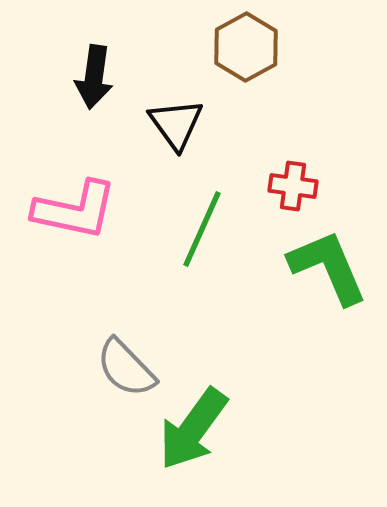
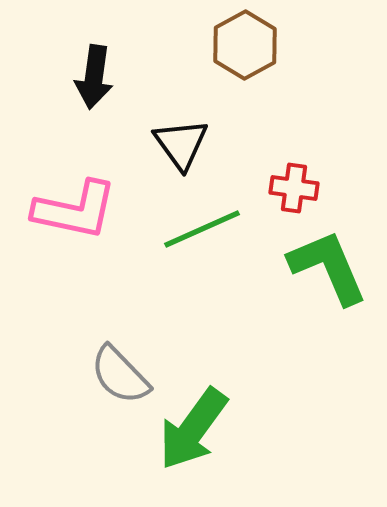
brown hexagon: moved 1 px left, 2 px up
black triangle: moved 5 px right, 20 px down
red cross: moved 1 px right, 2 px down
green line: rotated 42 degrees clockwise
gray semicircle: moved 6 px left, 7 px down
